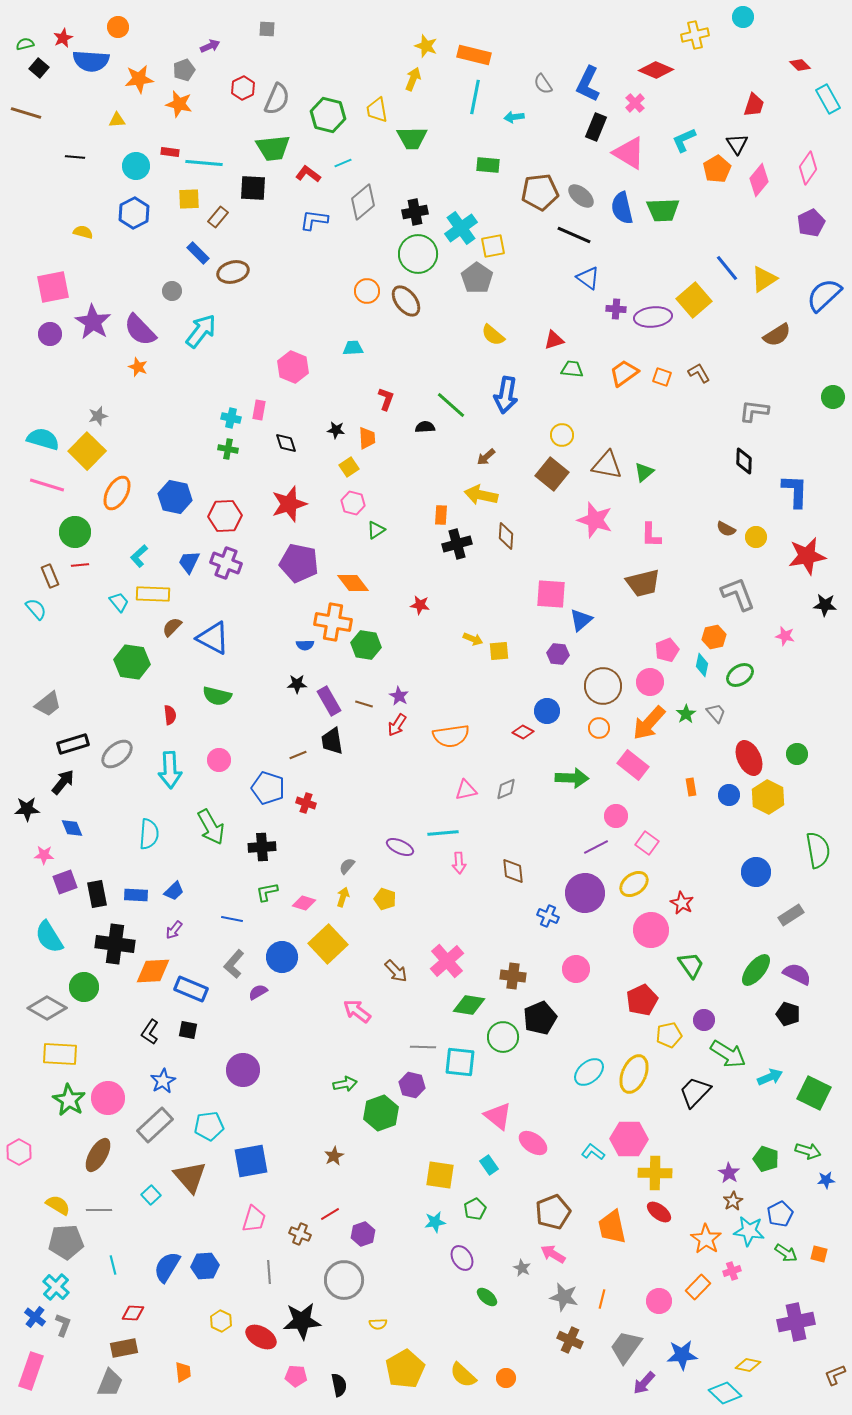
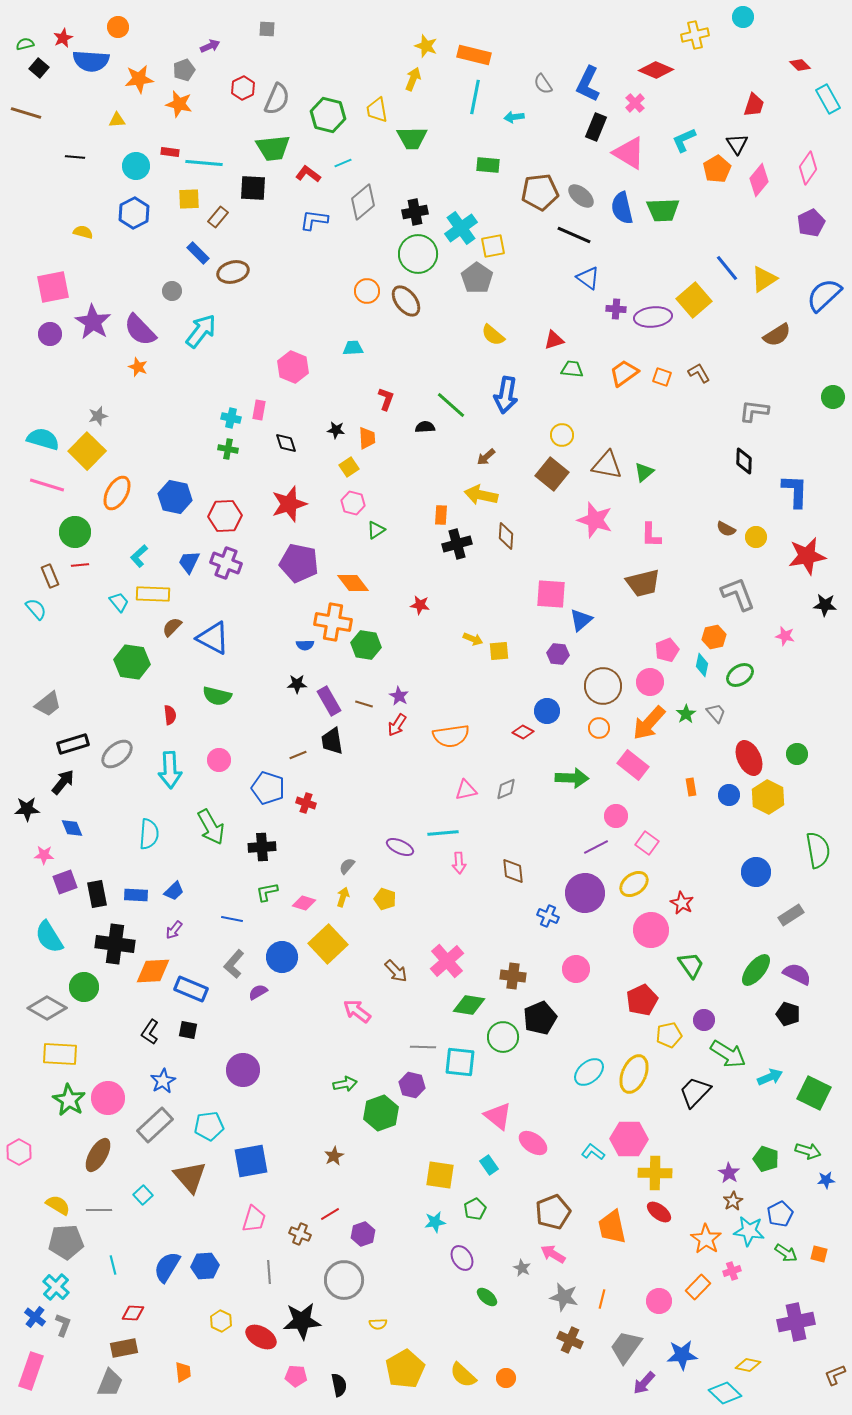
cyan square at (151, 1195): moved 8 px left
